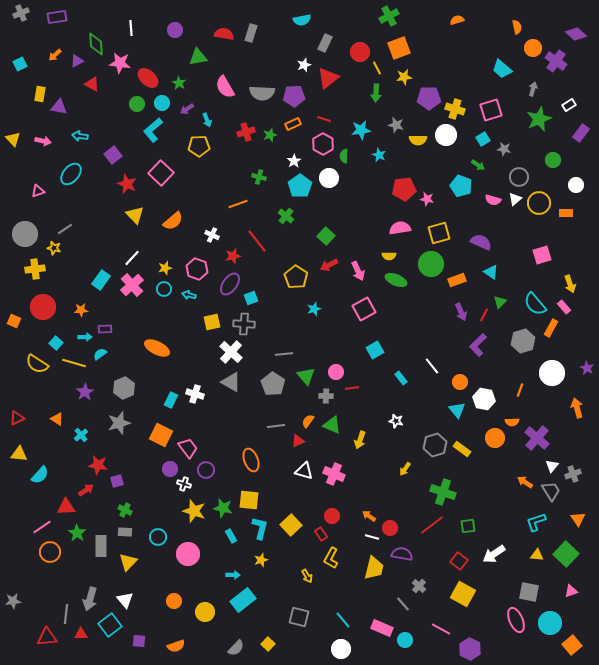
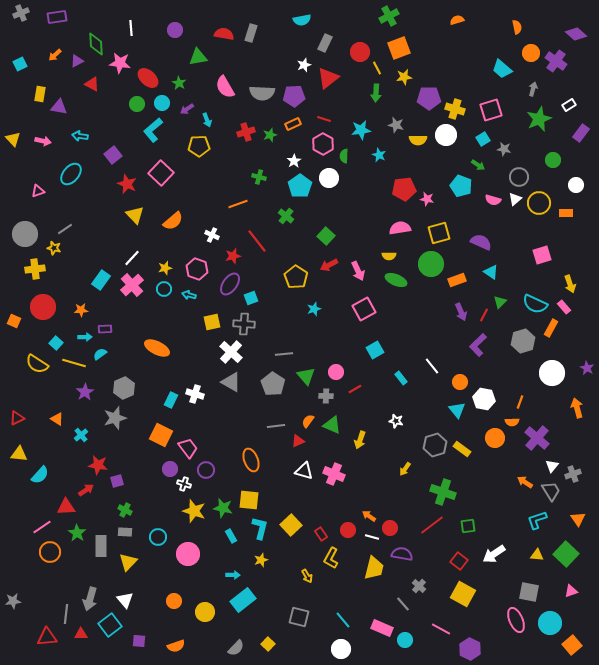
orange circle at (533, 48): moved 2 px left, 5 px down
cyan semicircle at (535, 304): rotated 25 degrees counterclockwise
red line at (352, 388): moved 3 px right, 1 px down; rotated 24 degrees counterclockwise
orange line at (520, 390): moved 12 px down
gray star at (119, 423): moved 4 px left, 5 px up
red circle at (332, 516): moved 16 px right, 14 px down
cyan L-shape at (536, 522): moved 1 px right, 2 px up
